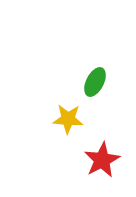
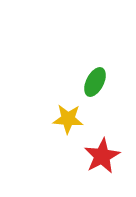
red star: moved 4 px up
